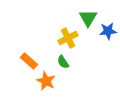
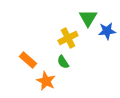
blue star: moved 1 px left
orange rectangle: moved 1 px left, 1 px up
